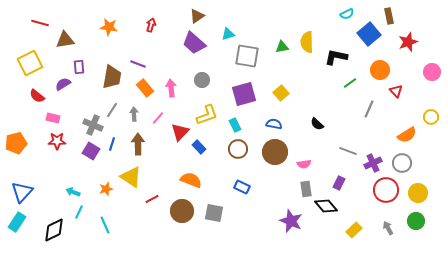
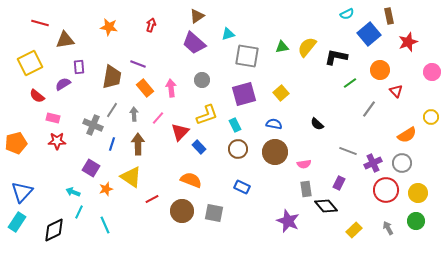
yellow semicircle at (307, 42): moved 5 px down; rotated 40 degrees clockwise
gray line at (369, 109): rotated 12 degrees clockwise
purple square at (91, 151): moved 17 px down
purple star at (291, 221): moved 3 px left
